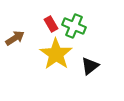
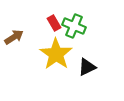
red rectangle: moved 3 px right, 1 px up
brown arrow: moved 1 px left, 1 px up
black triangle: moved 3 px left, 1 px down; rotated 12 degrees clockwise
